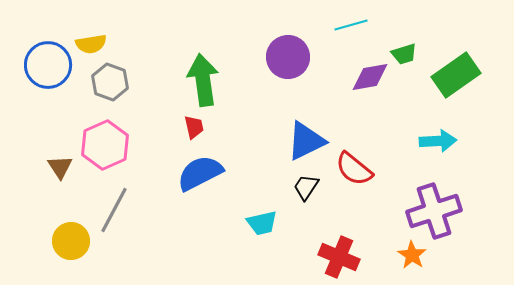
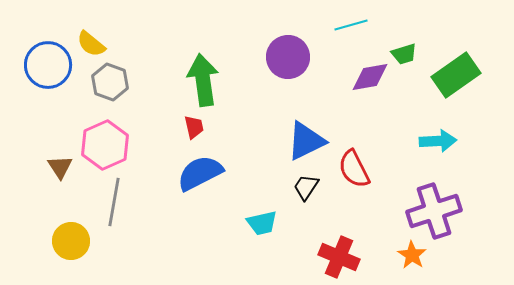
yellow semicircle: rotated 48 degrees clockwise
red semicircle: rotated 24 degrees clockwise
gray line: moved 8 px up; rotated 18 degrees counterclockwise
